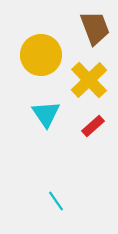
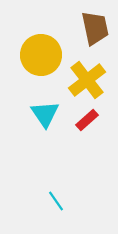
brown trapezoid: rotated 9 degrees clockwise
yellow cross: moved 2 px left; rotated 6 degrees clockwise
cyan triangle: moved 1 px left
red rectangle: moved 6 px left, 6 px up
